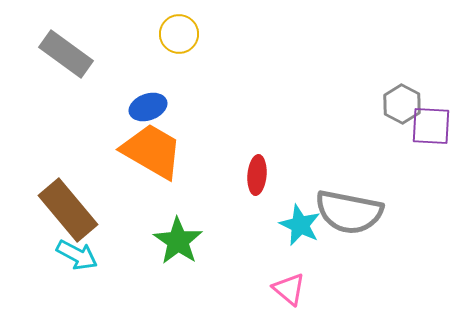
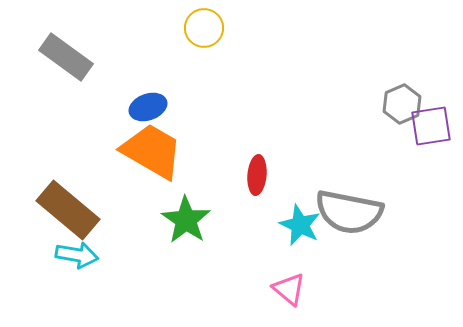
yellow circle: moved 25 px right, 6 px up
gray rectangle: moved 3 px down
gray hexagon: rotated 9 degrees clockwise
purple square: rotated 12 degrees counterclockwise
brown rectangle: rotated 10 degrees counterclockwise
green star: moved 8 px right, 21 px up
cyan arrow: rotated 18 degrees counterclockwise
